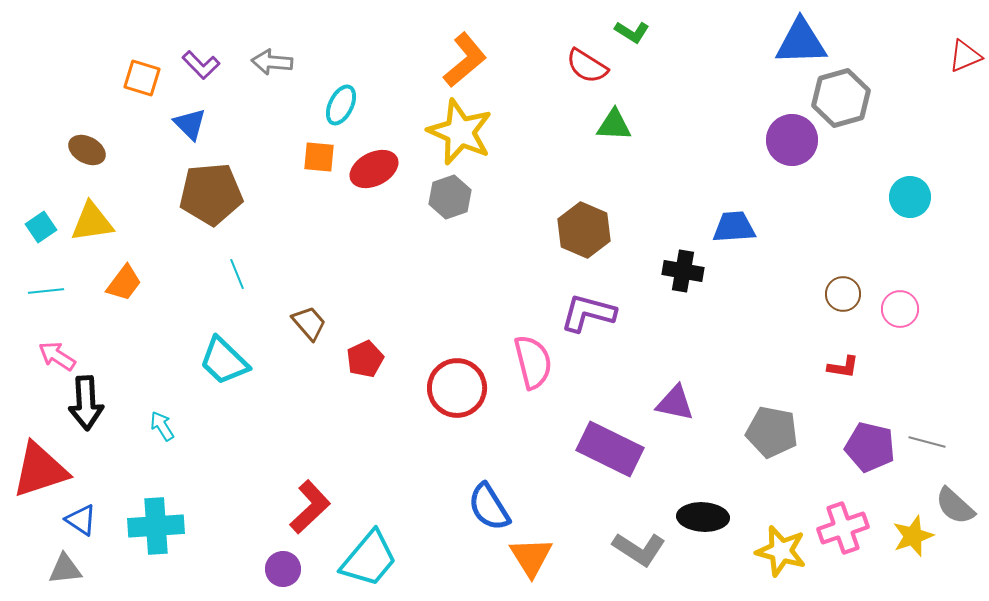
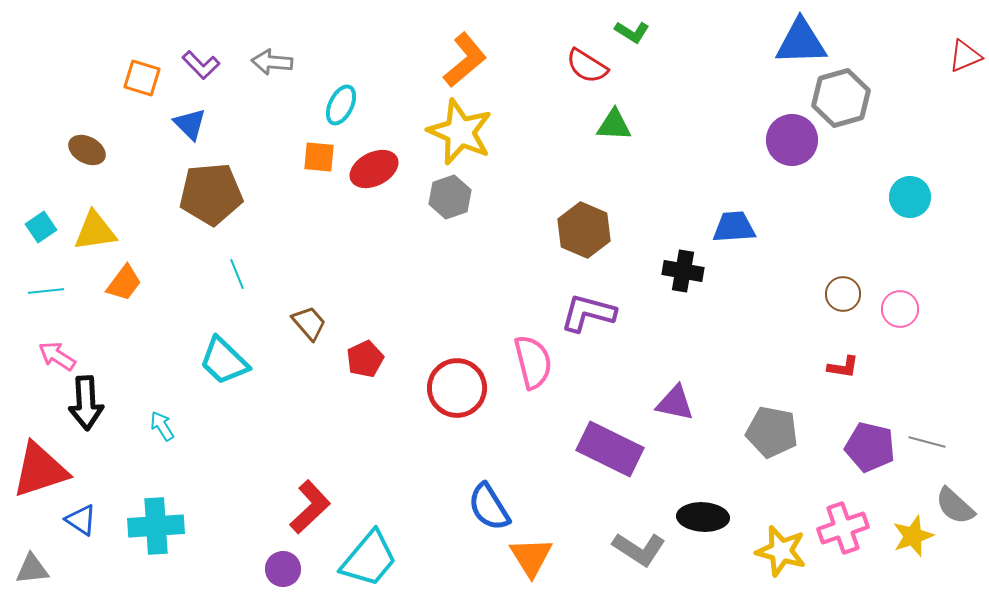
yellow triangle at (92, 222): moved 3 px right, 9 px down
gray triangle at (65, 569): moved 33 px left
